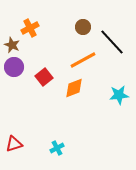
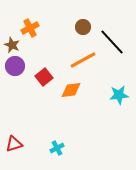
purple circle: moved 1 px right, 1 px up
orange diamond: moved 3 px left, 2 px down; rotated 15 degrees clockwise
